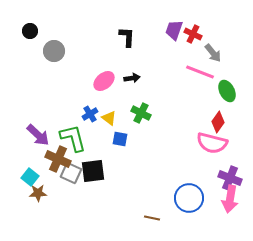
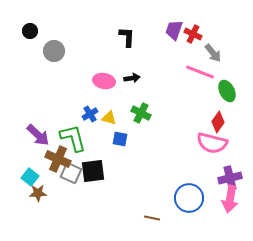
pink ellipse: rotated 50 degrees clockwise
yellow triangle: rotated 21 degrees counterclockwise
purple cross: rotated 35 degrees counterclockwise
